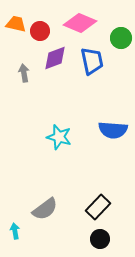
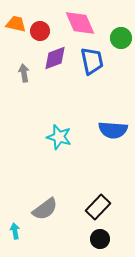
pink diamond: rotated 44 degrees clockwise
